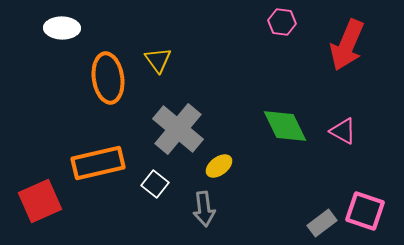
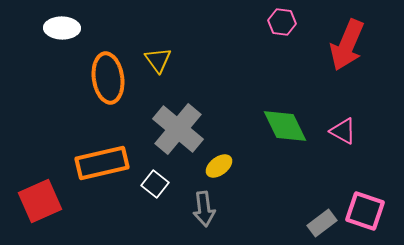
orange rectangle: moved 4 px right
